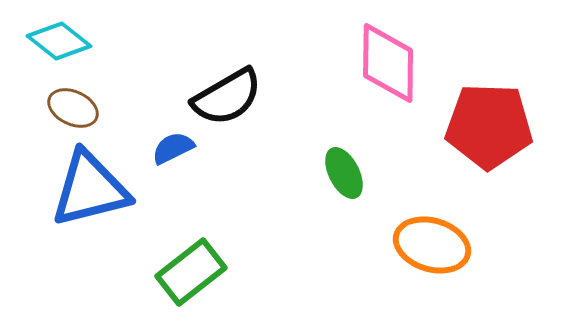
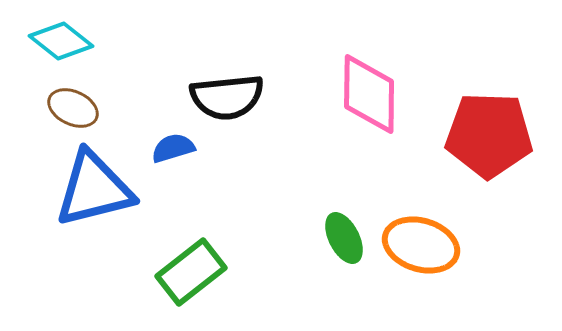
cyan diamond: moved 2 px right
pink diamond: moved 19 px left, 31 px down
black semicircle: rotated 24 degrees clockwise
red pentagon: moved 9 px down
blue semicircle: rotated 9 degrees clockwise
green ellipse: moved 65 px down
blue triangle: moved 4 px right
orange ellipse: moved 11 px left
